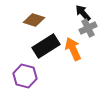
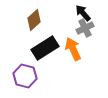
brown diamond: rotated 60 degrees counterclockwise
gray cross: moved 3 px left
black rectangle: moved 1 px left, 2 px down
